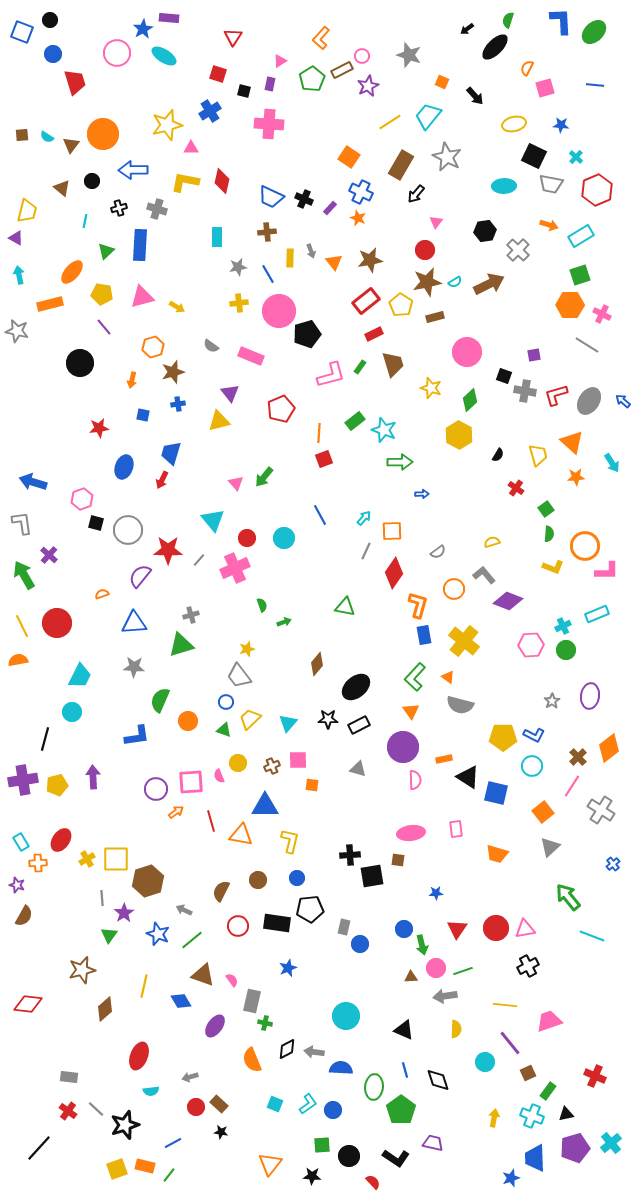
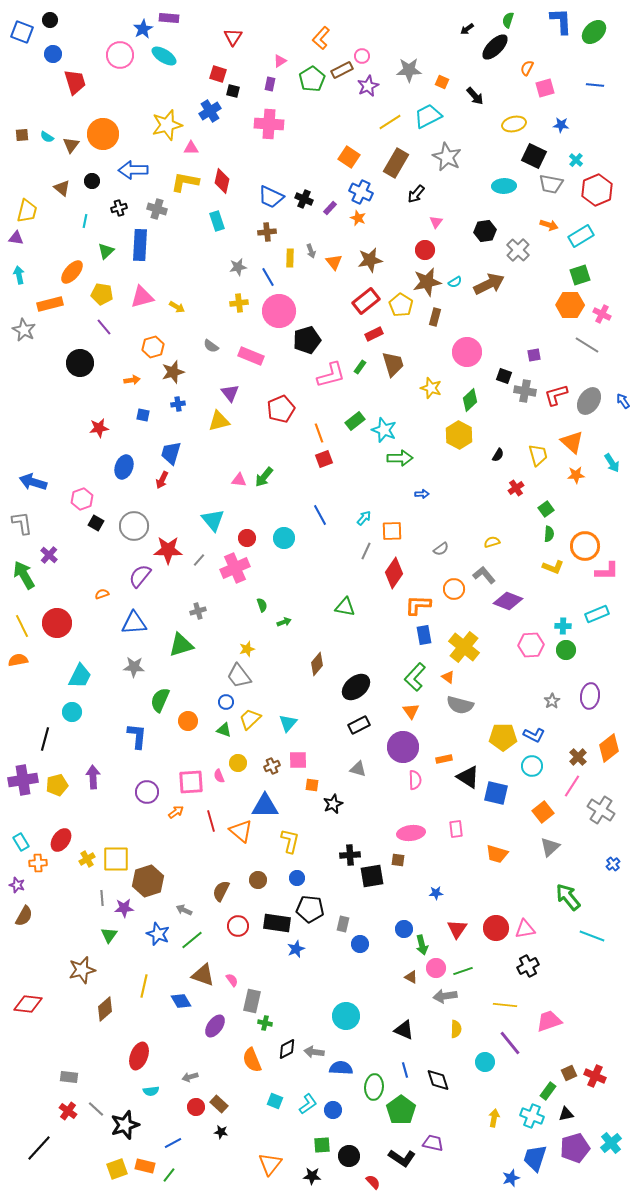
pink circle at (117, 53): moved 3 px right, 2 px down
gray star at (409, 55): moved 15 px down; rotated 20 degrees counterclockwise
black square at (244, 91): moved 11 px left
cyan trapezoid at (428, 116): rotated 24 degrees clockwise
cyan cross at (576, 157): moved 3 px down
brown rectangle at (401, 165): moved 5 px left, 2 px up
cyan rectangle at (217, 237): moved 16 px up; rotated 18 degrees counterclockwise
purple triangle at (16, 238): rotated 21 degrees counterclockwise
blue line at (268, 274): moved 3 px down
brown rectangle at (435, 317): rotated 60 degrees counterclockwise
gray star at (17, 331): moved 7 px right, 1 px up; rotated 15 degrees clockwise
black pentagon at (307, 334): moved 6 px down
orange arrow at (132, 380): rotated 112 degrees counterclockwise
blue arrow at (623, 401): rotated 14 degrees clockwise
orange line at (319, 433): rotated 24 degrees counterclockwise
green arrow at (400, 462): moved 4 px up
orange star at (576, 477): moved 2 px up
pink triangle at (236, 483): moved 3 px right, 3 px up; rotated 42 degrees counterclockwise
red cross at (516, 488): rotated 21 degrees clockwise
black square at (96, 523): rotated 14 degrees clockwise
gray circle at (128, 530): moved 6 px right, 4 px up
gray semicircle at (438, 552): moved 3 px right, 3 px up
orange L-shape at (418, 605): rotated 104 degrees counterclockwise
gray cross at (191, 615): moved 7 px right, 4 px up
cyan cross at (563, 626): rotated 28 degrees clockwise
yellow cross at (464, 641): moved 6 px down
black star at (328, 719): moved 5 px right, 85 px down; rotated 24 degrees counterclockwise
blue L-shape at (137, 736): rotated 76 degrees counterclockwise
purple circle at (156, 789): moved 9 px left, 3 px down
orange triangle at (241, 835): moved 4 px up; rotated 30 degrees clockwise
black pentagon at (310, 909): rotated 12 degrees clockwise
purple star at (124, 913): moved 5 px up; rotated 30 degrees clockwise
gray rectangle at (344, 927): moved 1 px left, 3 px up
blue star at (288, 968): moved 8 px right, 19 px up
brown triangle at (411, 977): rotated 32 degrees clockwise
brown square at (528, 1073): moved 41 px right
cyan square at (275, 1104): moved 3 px up
black L-shape at (396, 1158): moved 6 px right
blue trapezoid at (535, 1158): rotated 20 degrees clockwise
